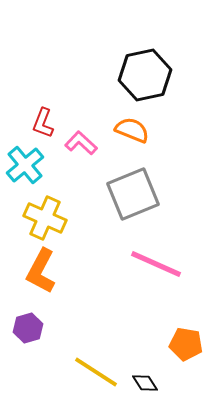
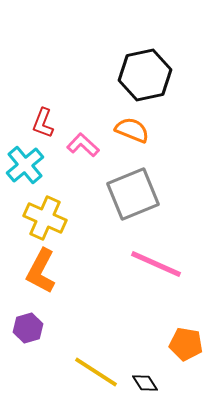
pink L-shape: moved 2 px right, 2 px down
